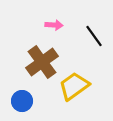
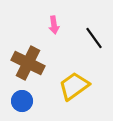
pink arrow: rotated 78 degrees clockwise
black line: moved 2 px down
brown cross: moved 14 px left, 1 px down; rotated 28 degrees counterclockwise
